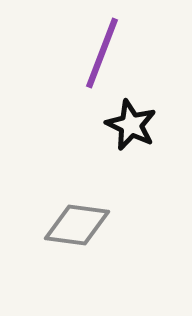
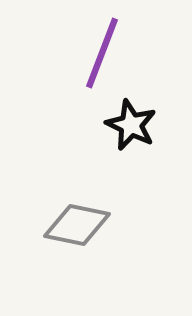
gray diamond: rotated 4 degrees clockwise
